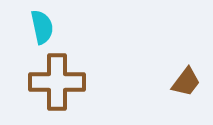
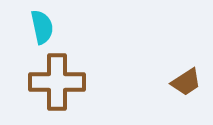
brown trapezoid: rotated 20 degrees clockwise
